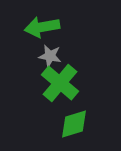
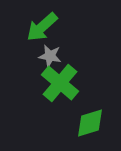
green arrow: rotated 32 degrees counterclockwise
green diamond: moved 16 px right, 1 px up
